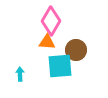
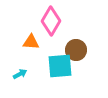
orange triangle: moved 16 px left
cyan arrow: rotated 64 degrees clockwise
